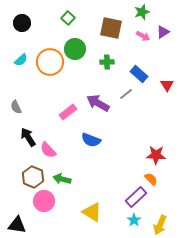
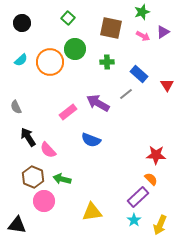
purple rectangle: moved 2 px right
yellow triangle: rotated 40 degrees counterclockwise
